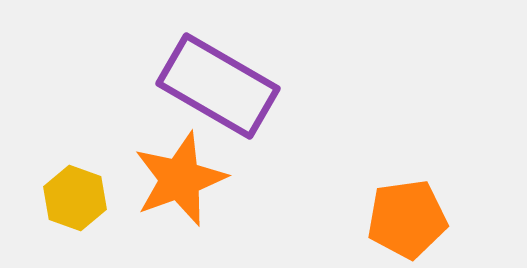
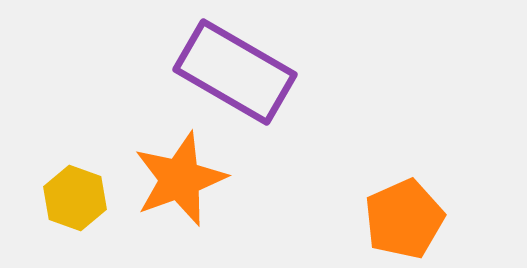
purple rectangle: moved 17 px right, 14 px up
orange pentagon: moved 3 px left; rotated 16 degrees counterclockwise
